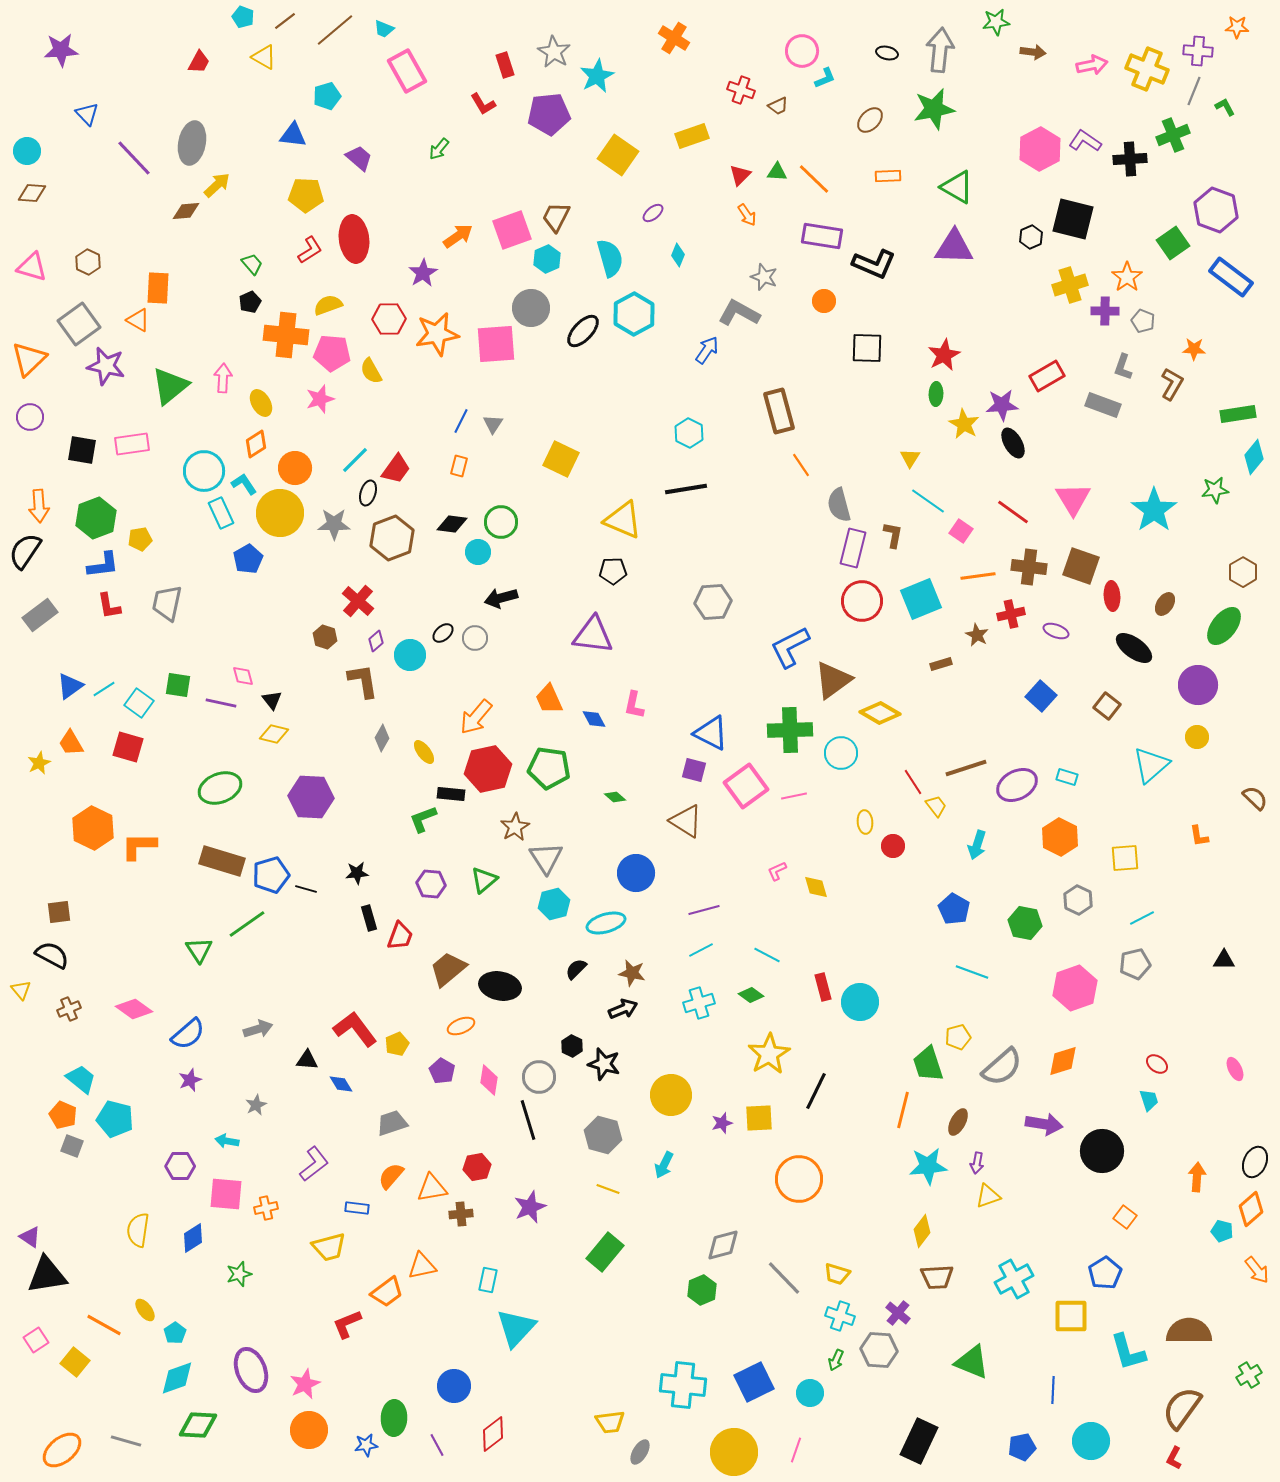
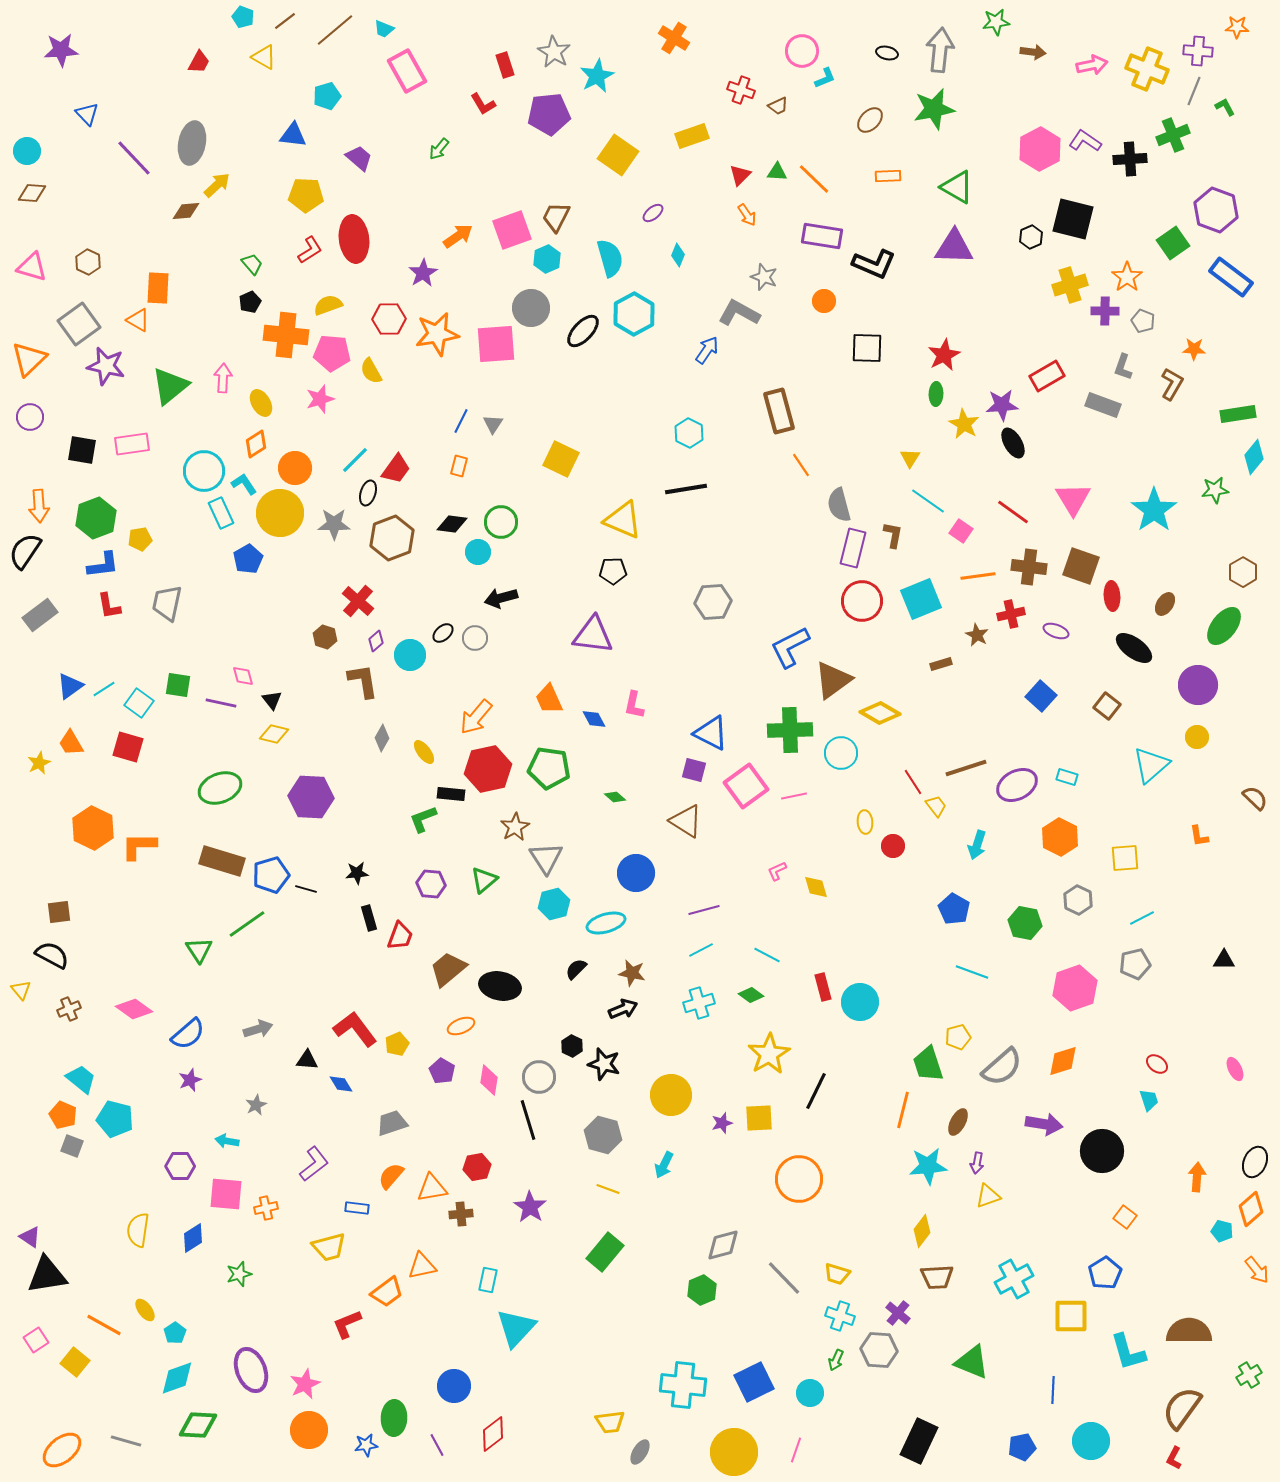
purple star at (530, 1207): rotated 16 degrees counterclockwise
